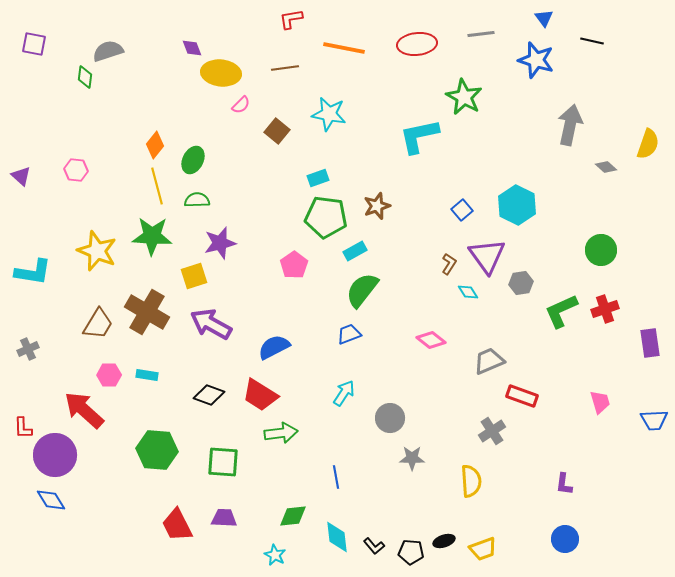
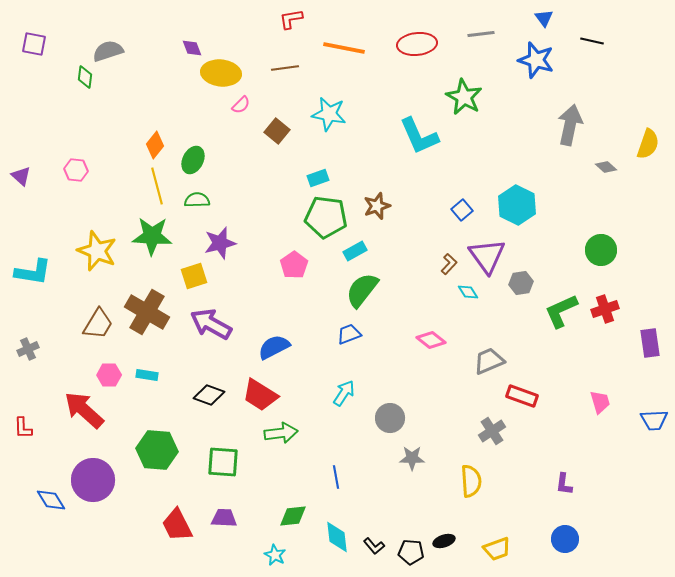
cyan L-shape at (419, 136): rotated 102 degrees counterclockwise
brown L-shape at (449, 264): rotated 10 degrees clockwise
purple circle at (55, 455): moved 38 px right, 25 px down
yellow trapezoid at (483, 549): moved 14 px right
